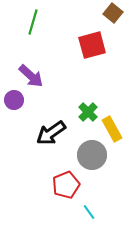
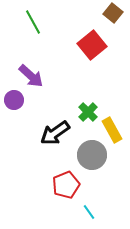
green line: rotated 45 degrees counterclockwise
red square: rotated 24 degrees counterclockwise
yellow rectangle: moved 1 px down
black arrow: moved 4 px right
